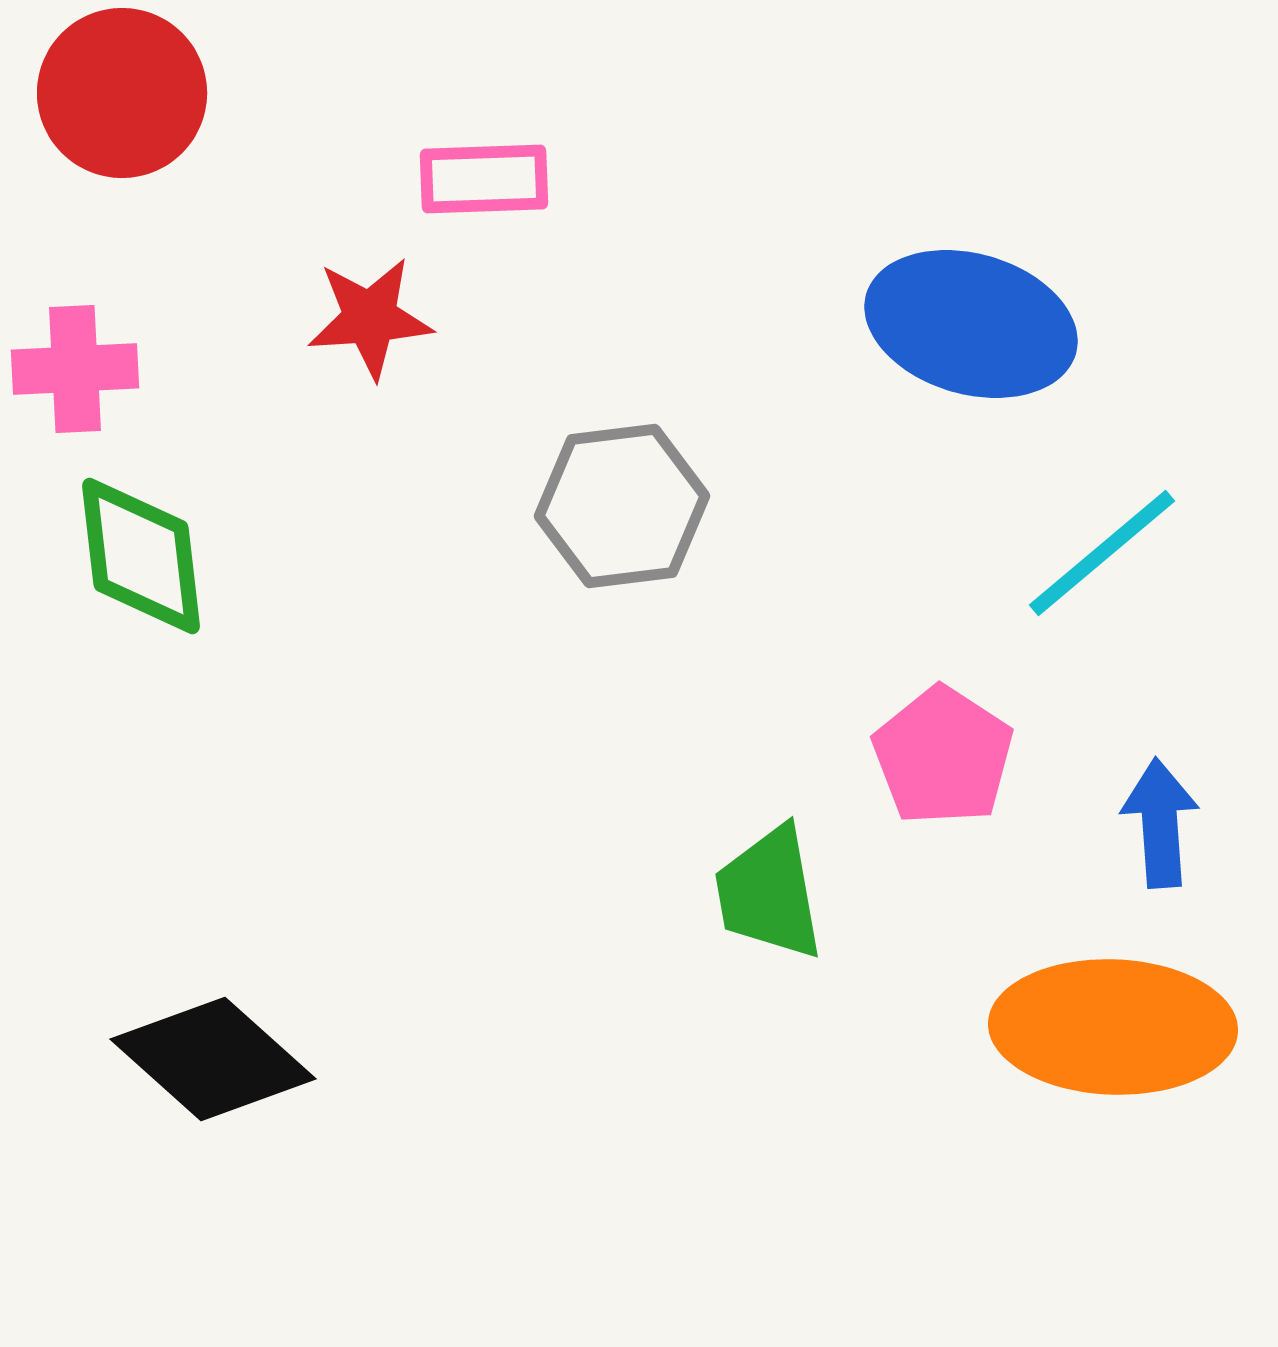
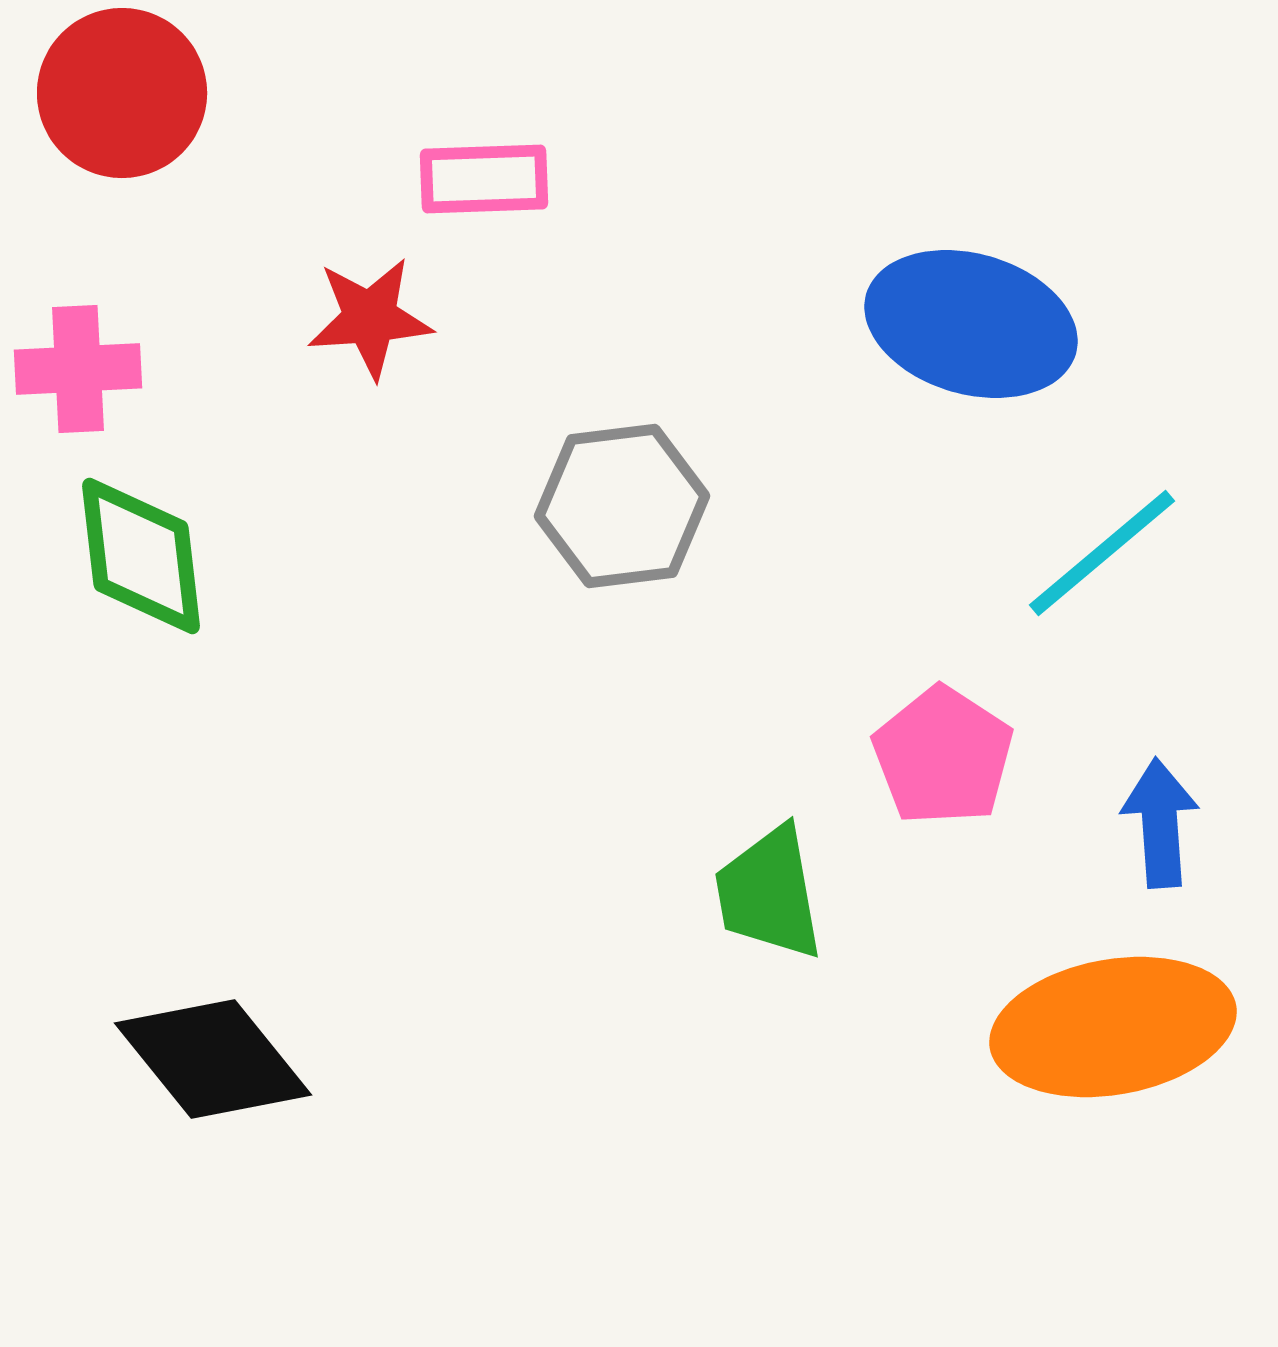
pink cross: moved 3 px right
orange ellipse: rotated 12 degrees counterclockwise
black diamond: rotated 9 degrees clockwise
